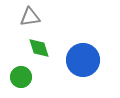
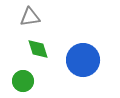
green diamond: moved 1 px left, 1 px down
green circle: moved 2 px right, 4 px down
